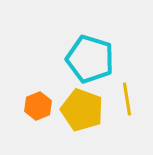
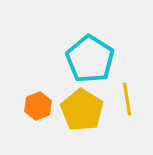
cyan pentagon: rotated 15 degrees clockwise
yellow pentagon: rotated 12 degrees clockwise
